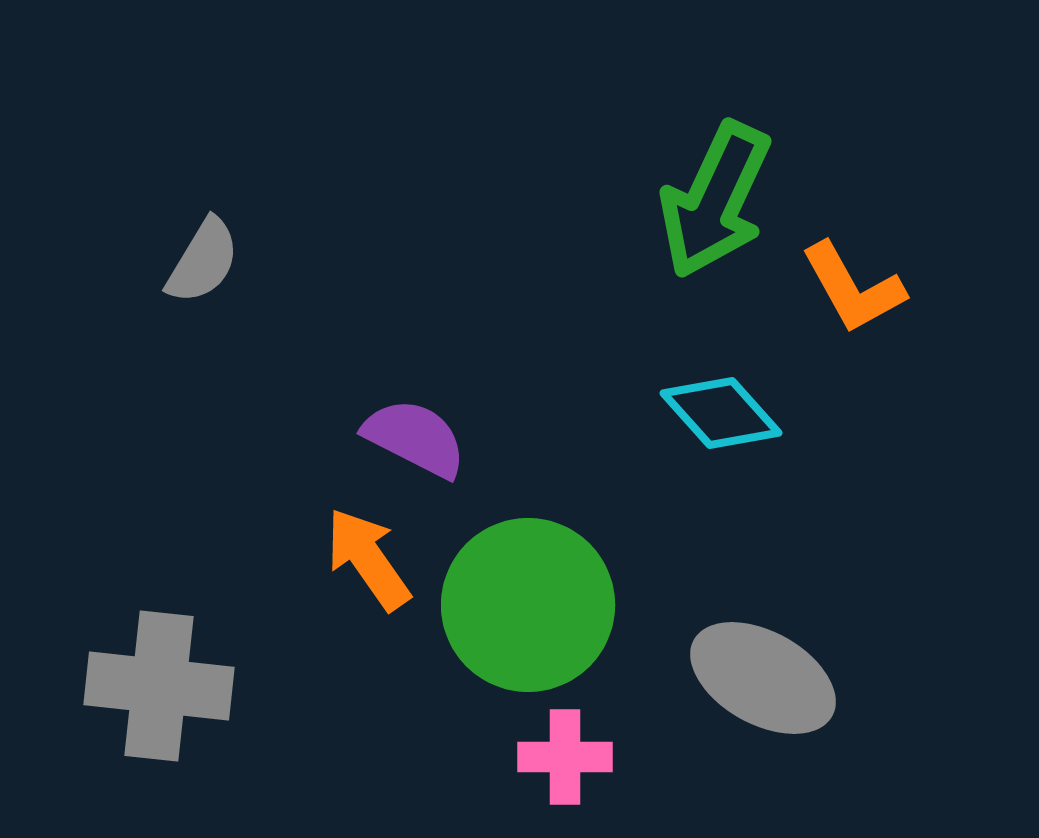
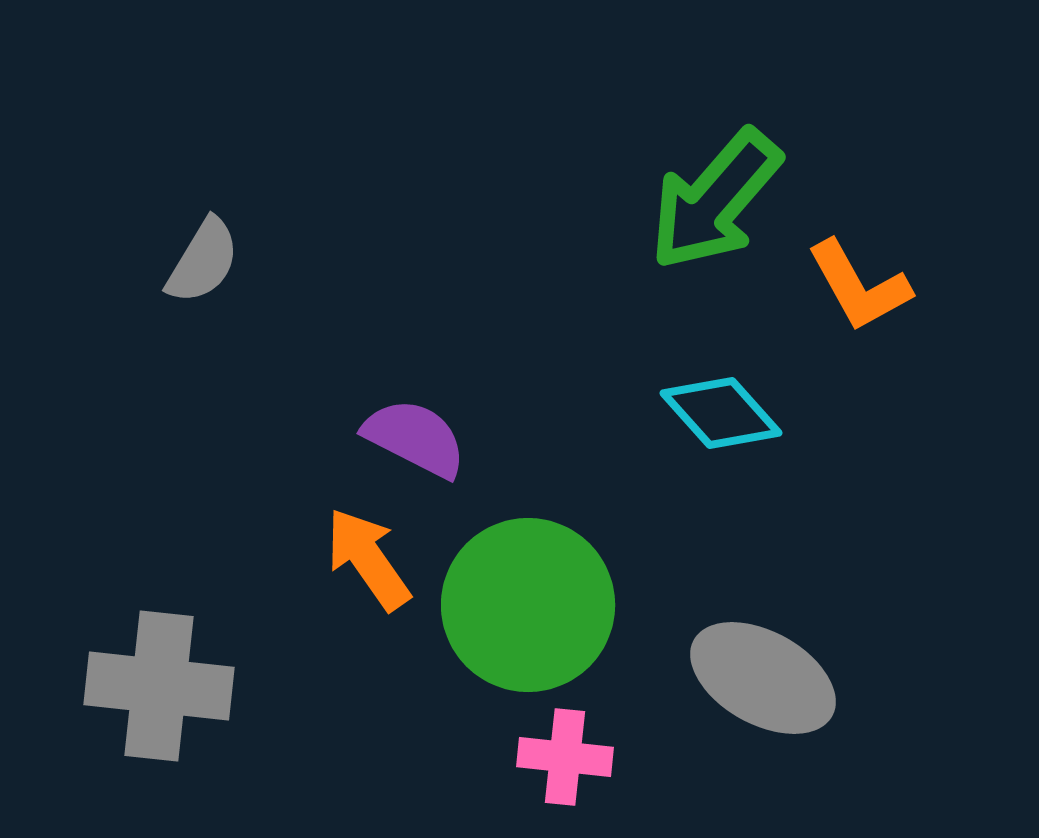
green arrow: rotated 16 degrees clockwise
orange L-shape: moved 6 px right, 2 px up
pink cross: rotated 6 degrees clockwise
